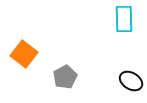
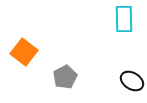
orange square: moved 2 px up
black ellipse: moved 1 px right
